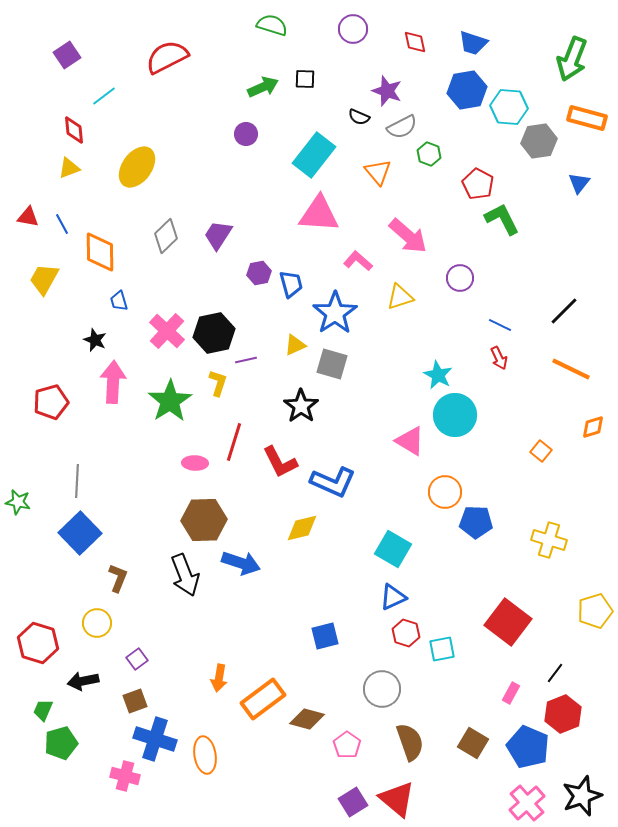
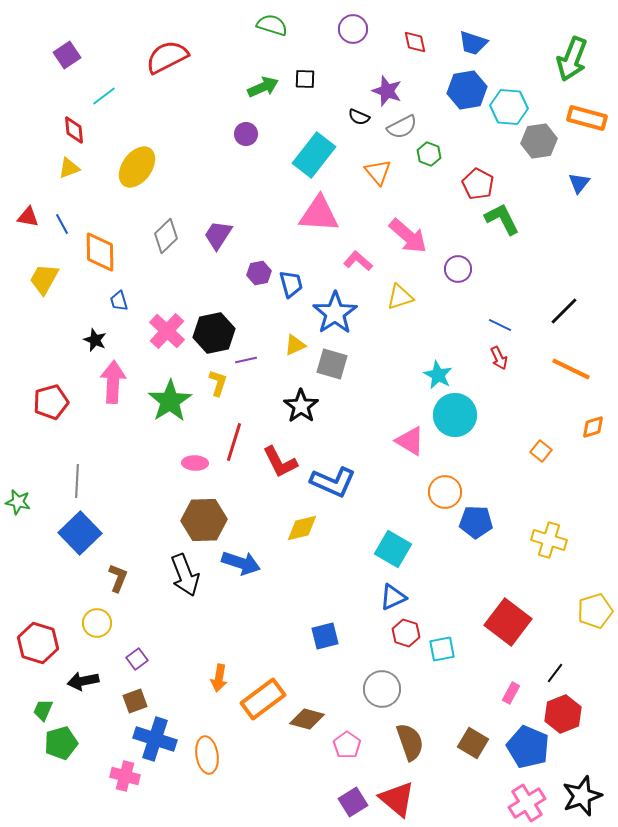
purple circle at (460, 278): moved 2 px left, 9 px up
orange ellipse at (205, 755): moved 2 px right
pink cross at (527, 803): rotated 9 degrees clockwise
